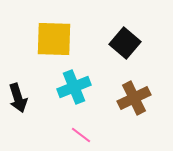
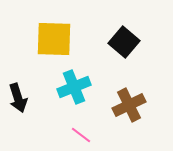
black square: moved 1 px left, 1 px up
brown cross: moved 5 px left, 7 px down
